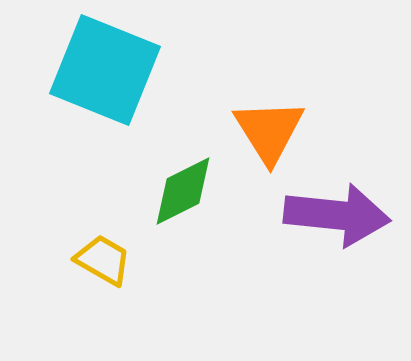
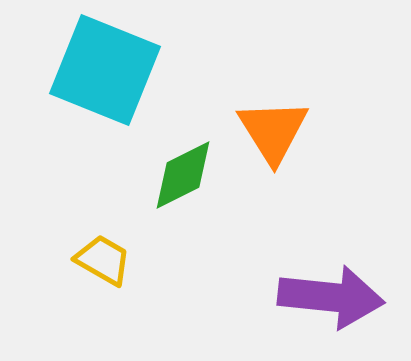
orange triangle: moved 4 px right
green diamond: moved 16 px up
purple arrow: moved 6 px left, 82 px down
